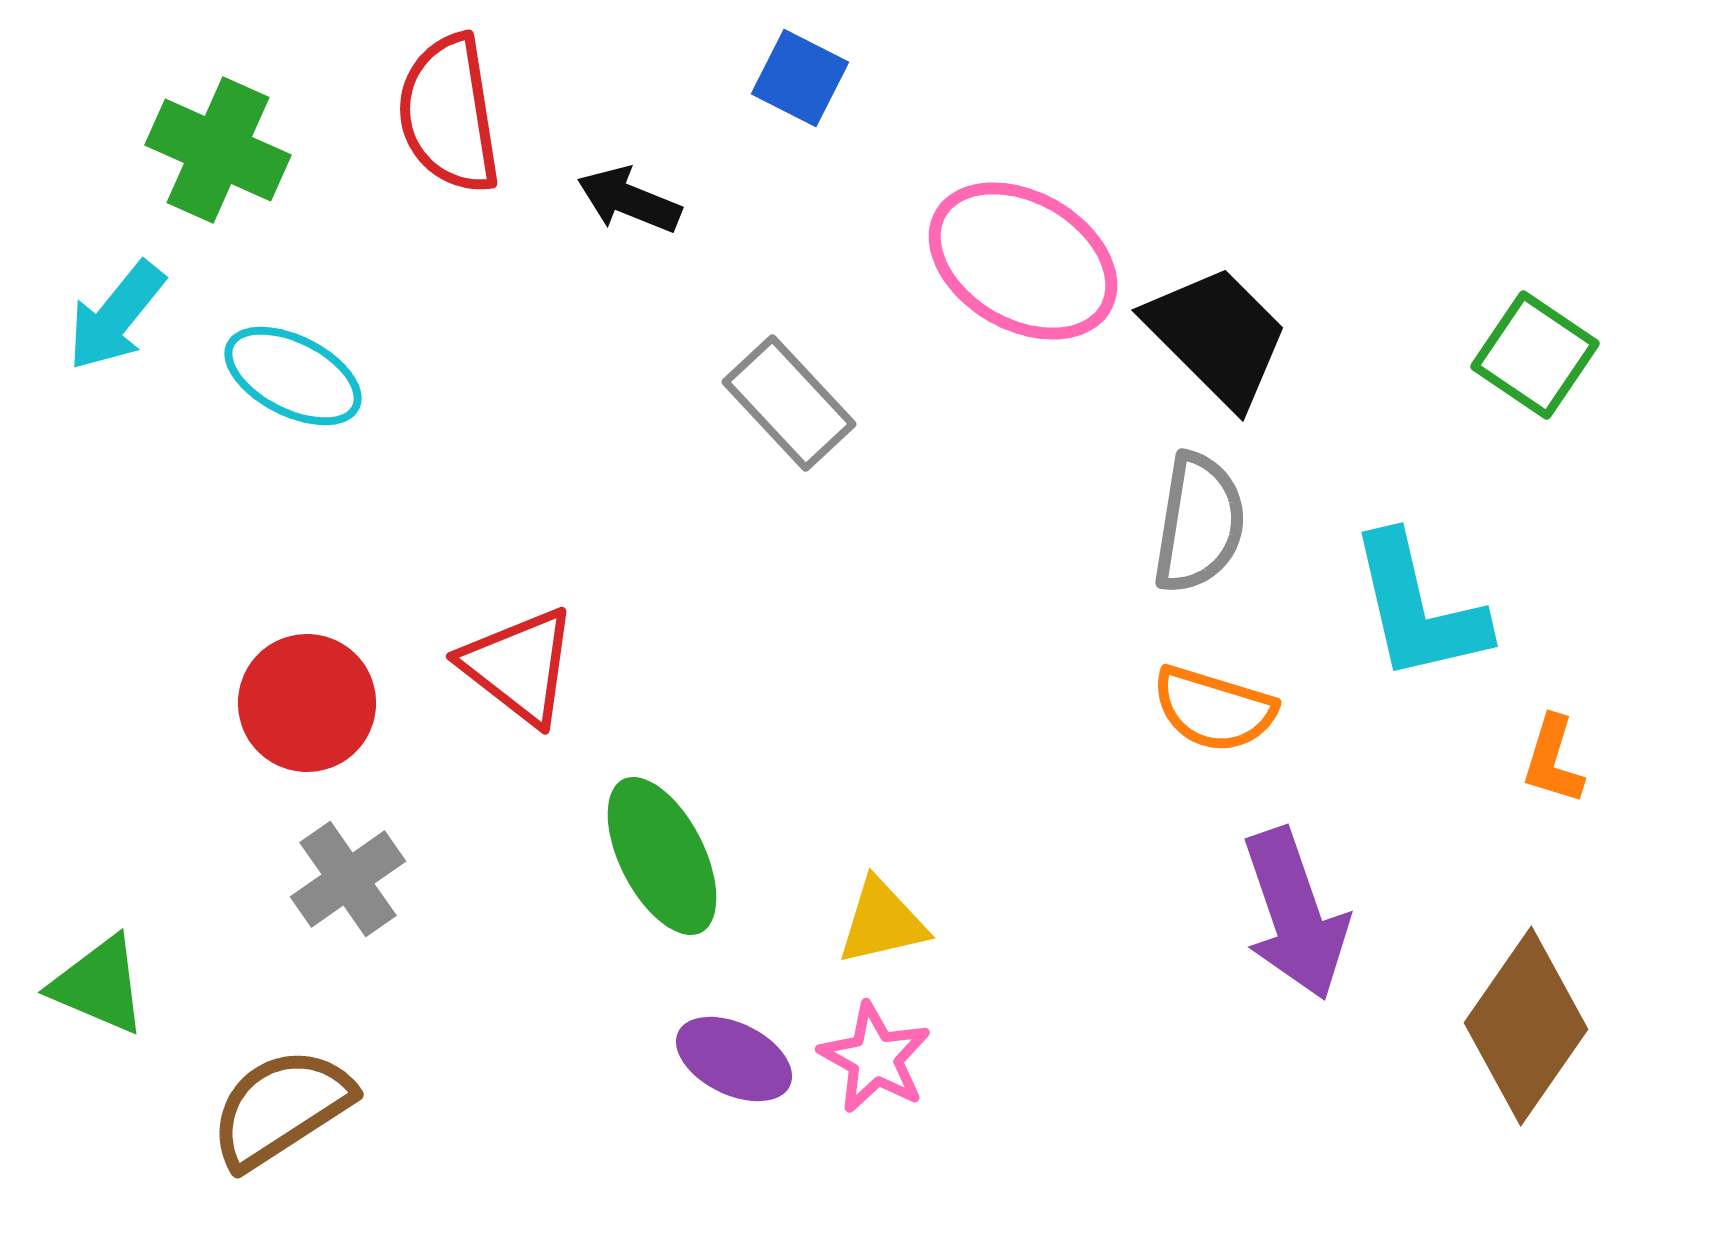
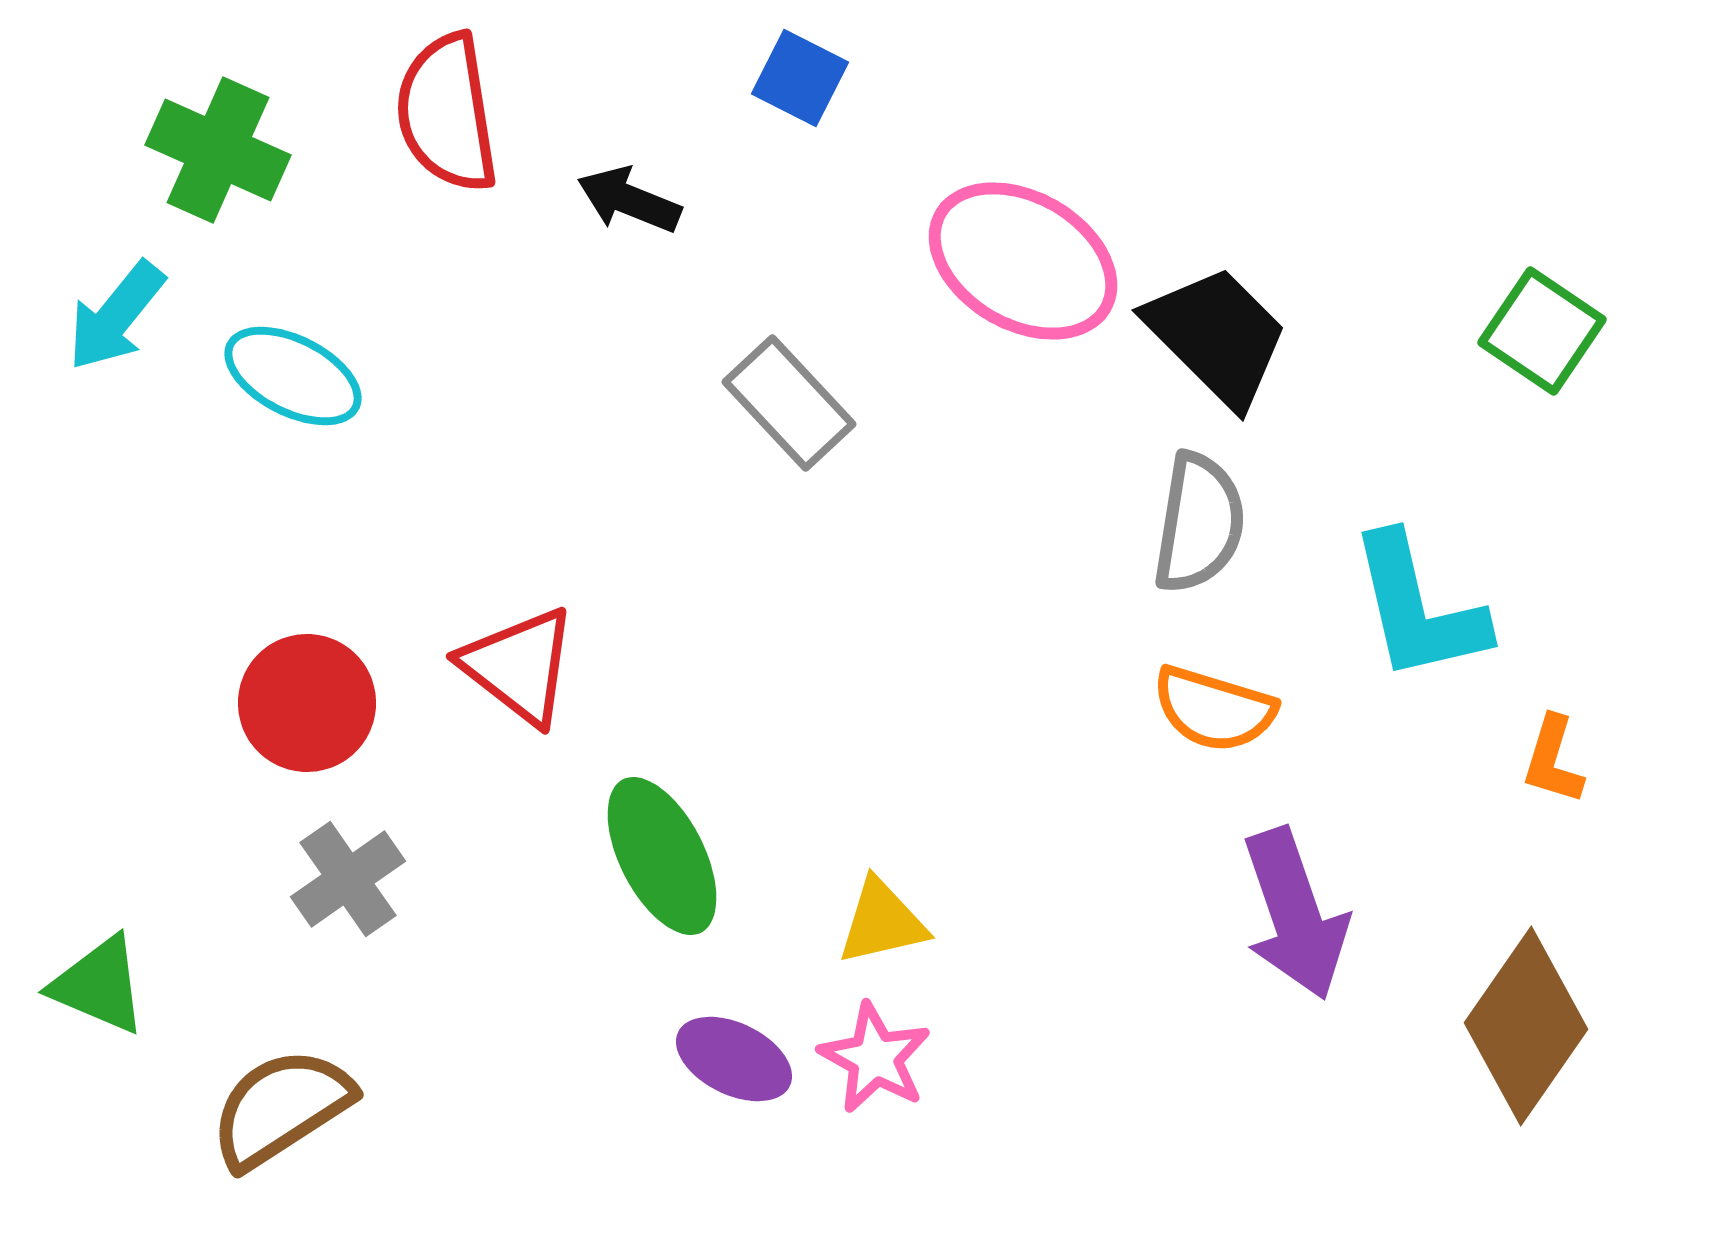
red semicircle: moved 2 px left, 1 px up
green square: moved 7 px right, 24 px up
